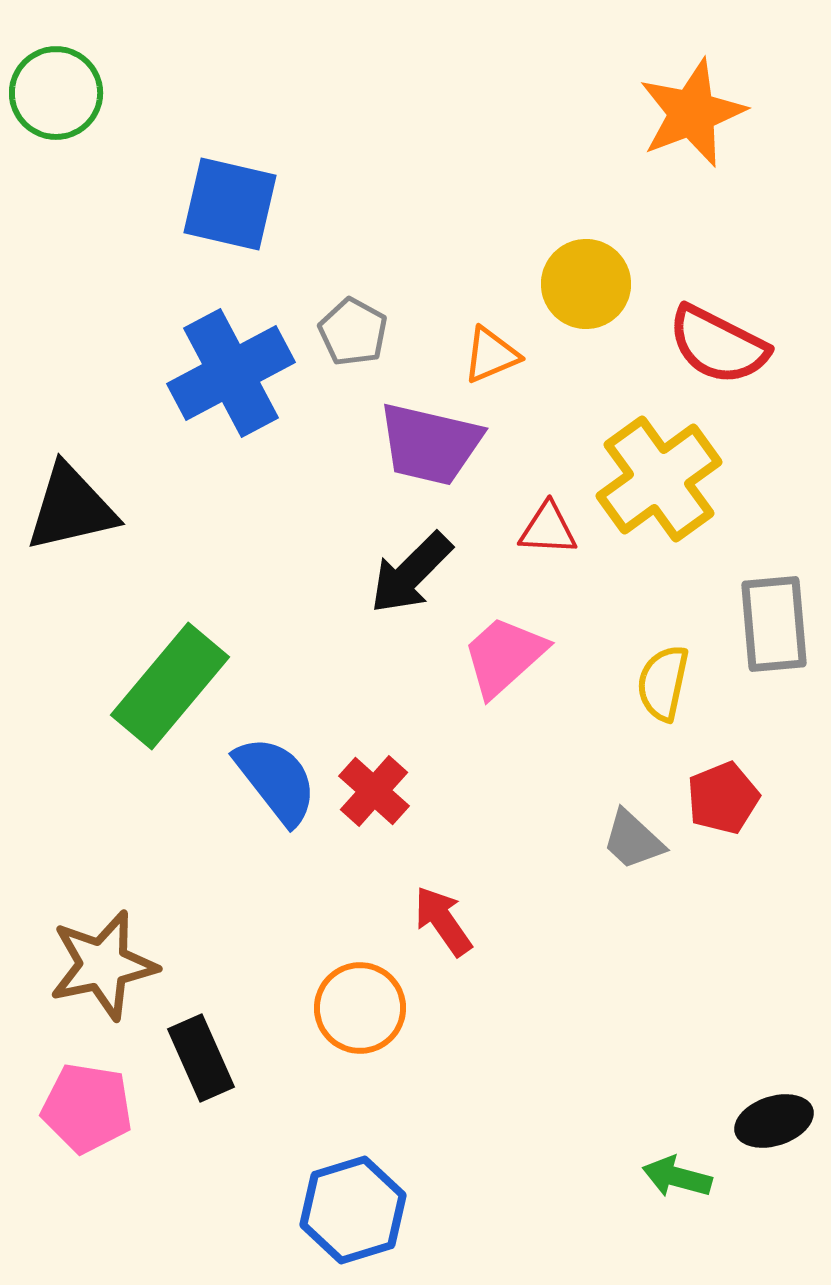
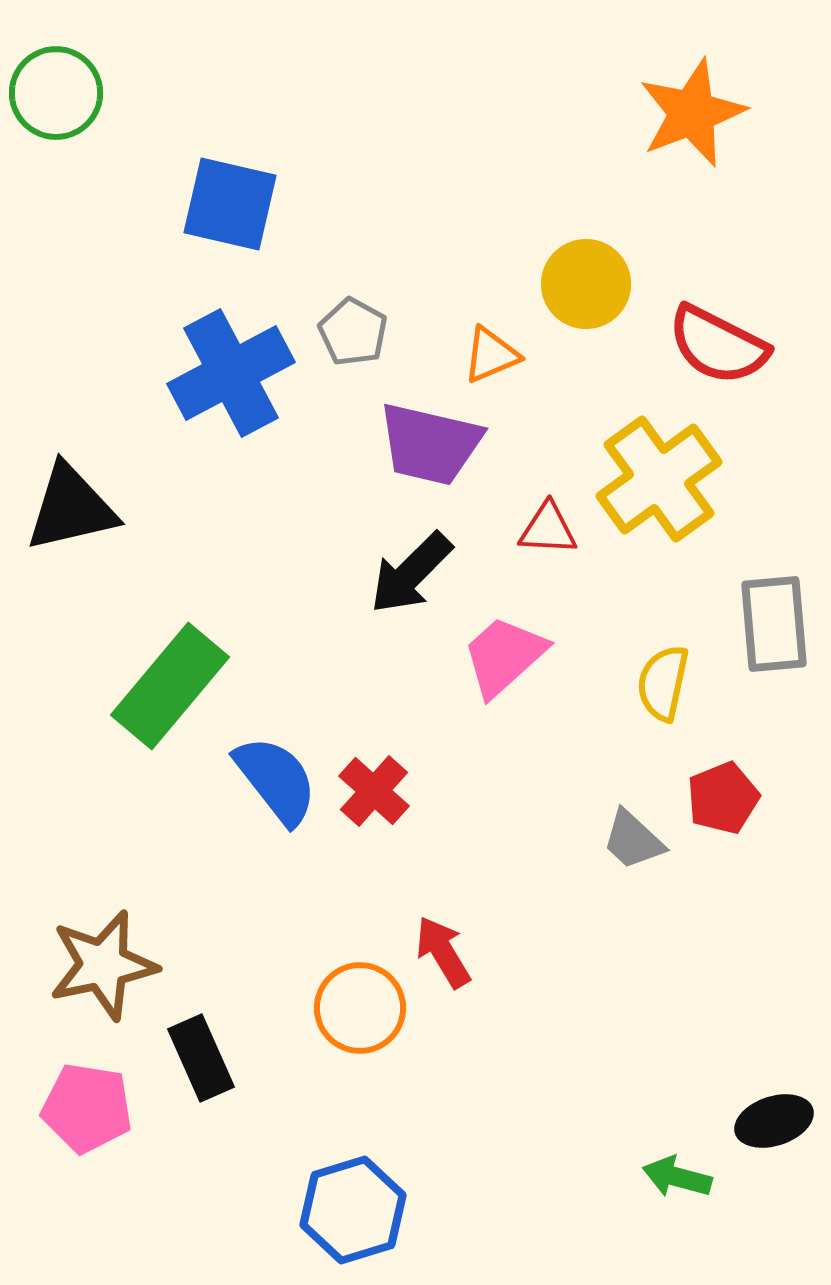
red arrow: moved 31 px down; rotated 4 degrees clockwise
